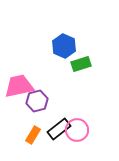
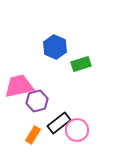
blue hexagon: moved 9 px left, 1 px down
black rectangle: moved 6 px up
